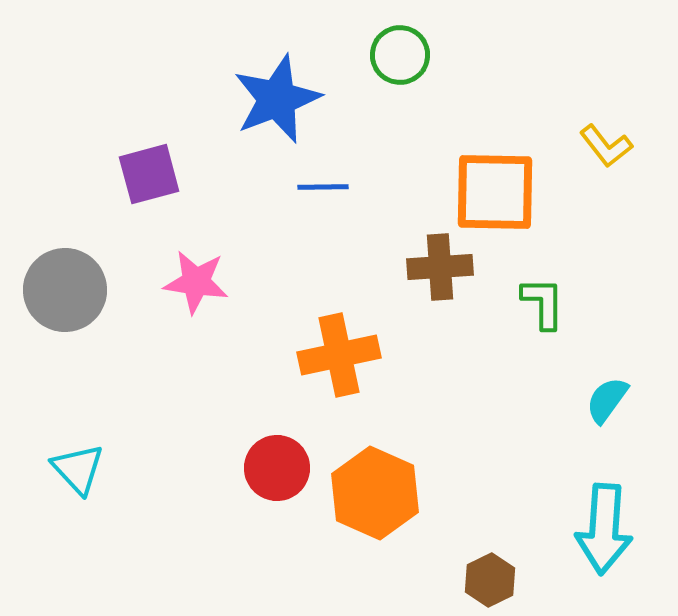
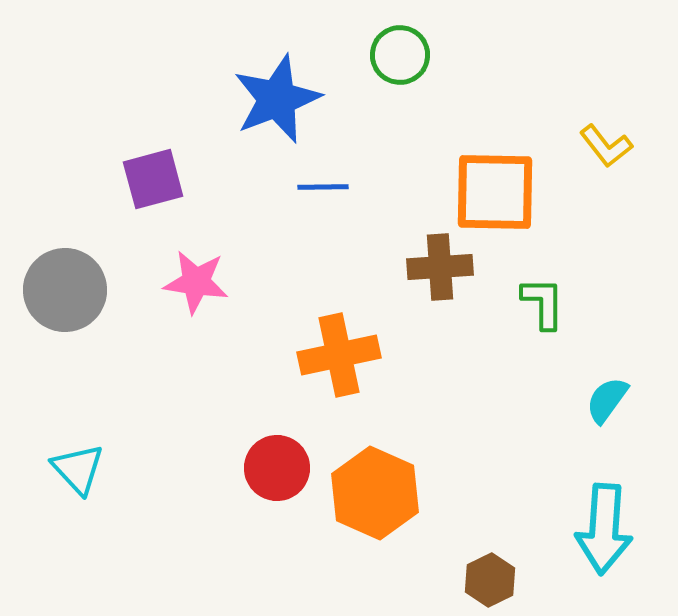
purple square: moved 4 px right, 5 px down
